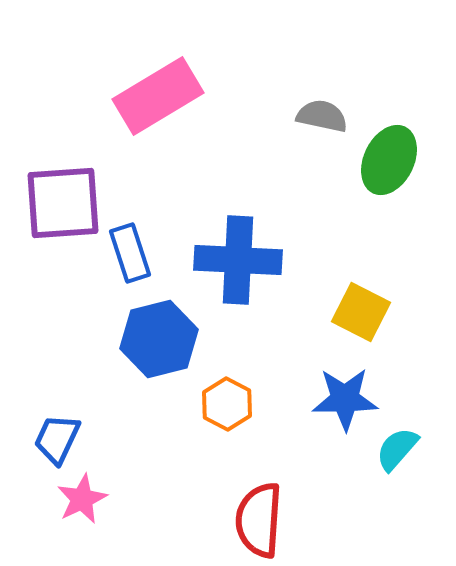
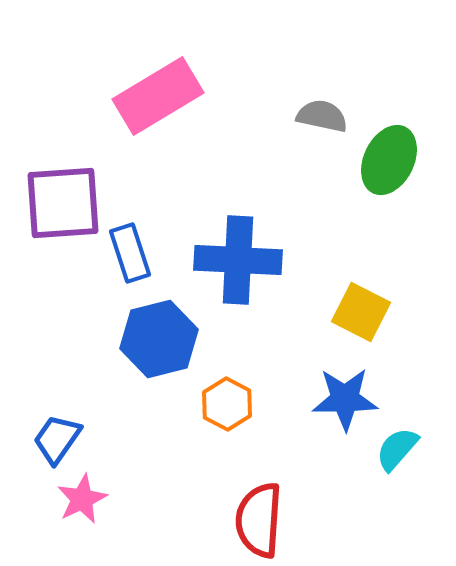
blue trapezoid: rotated 10 degrees clockwise
